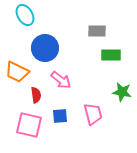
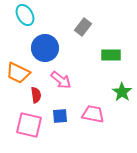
gray rectangle: moved 14 px left, 4 px up; rotated 54 degrees counterclockwise
orange trapezoid: moved 1 px right, 1 px down
green star: rotated 24 degrees clockwise
pink trapezoid: rotated 65 degrees counterclockwise
